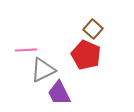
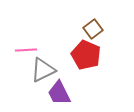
brown square: rotated 12 degrees clockwise
